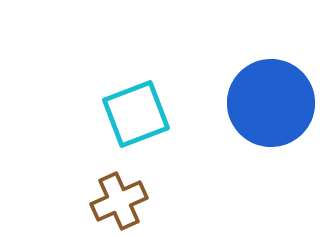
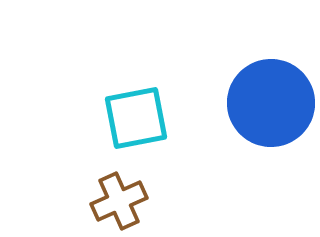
cyan square: moved 4 px down; rotated 10 degrees clockwise
